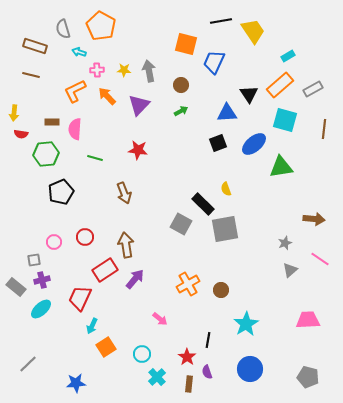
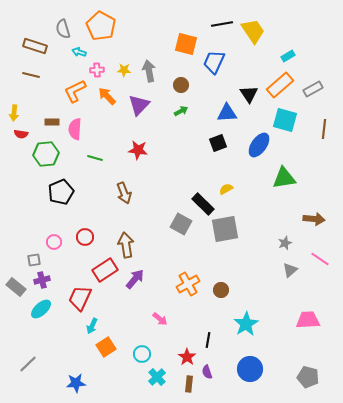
black line at (221, 21): moved 1 px right, 3 px down
blue ellipse at (254, 144): moved 5 px right, 1 px down; rotated 15 degrees counterclockwise
green triangle at (281, 167): moved 3 px right, 11 px down
yellow semicircle at (226, 189): rotated 80 degrees clockwise
